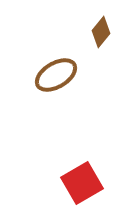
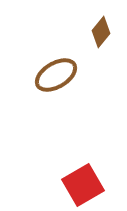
red square: moved 1 px right, 2 px down
